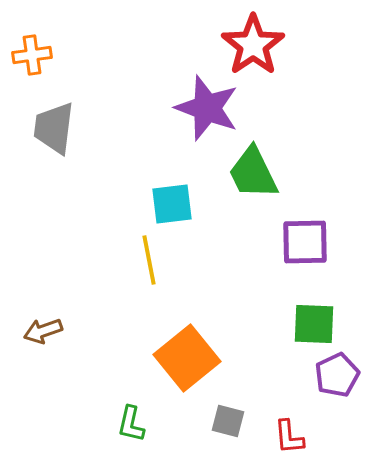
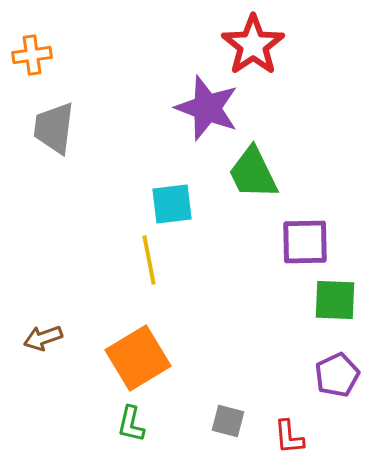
green square: moved 21 px right, 24 px up
brown arrow: moved 7 px down
orange square: moved 49 px left; rotated 8 degrees clockwise
